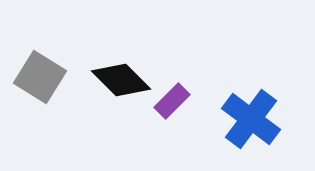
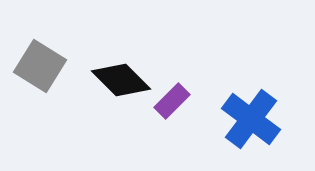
gray square: moved 11 px up
